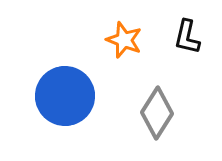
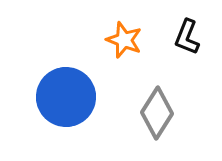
black L-shape: rotated 9 degrees clockwise
blue circle: moved 1 px right, 1 px down
